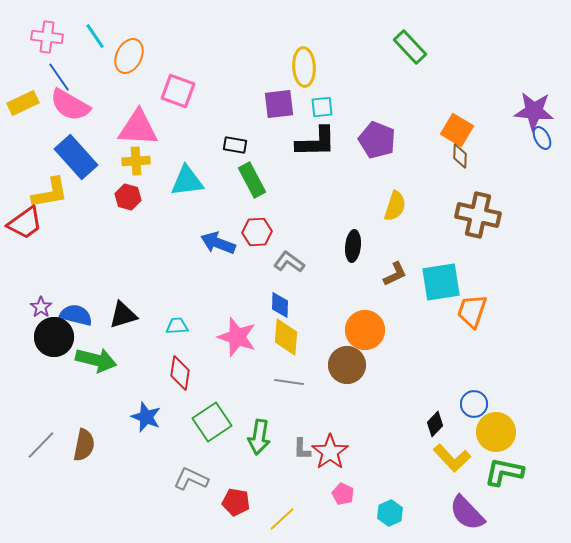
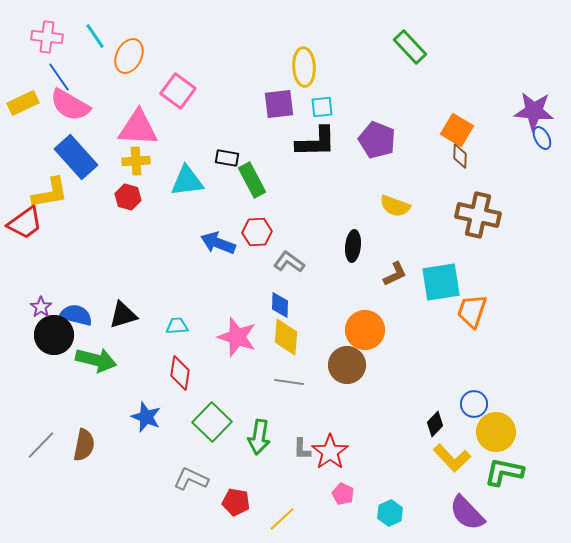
pink square at (178, 91): rotated 16 degrees clockwise
black rectangle at (235, 145): moved 8 px left, 13 px down
yellow semicircle at (395, 206): rotated 92 degrees clockwise
black circle at (54, 337): moved 2 px up
green square at (212, 422): rotated 12 degrees counterclockwise
